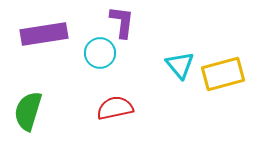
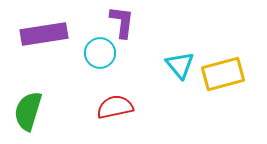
red semicircle: moved 1 px up
